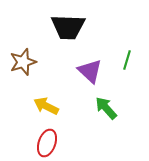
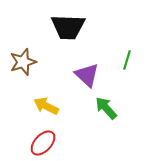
purple triangle: moved 3 px left, 4 px down
red ellipse: moved 4 px left; rotated 24 degrees clockwise
